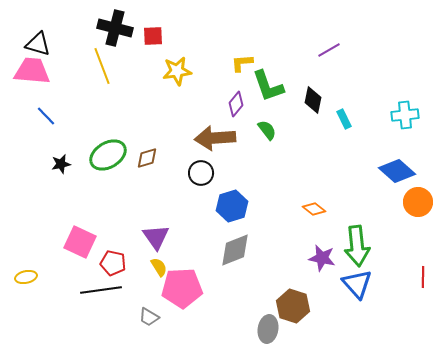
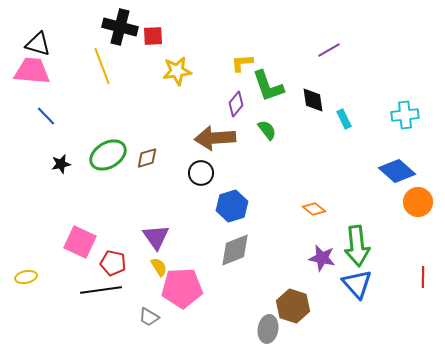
black cross: moved 5 px right, 1 px up
black diamond: rotated 20 degrees counterclockwise
